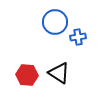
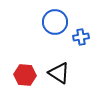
blue cross: moved 3 px right
red hexagon: moved 2 px left
